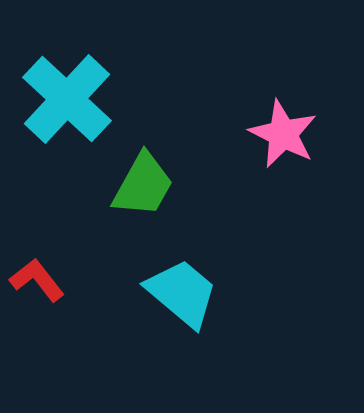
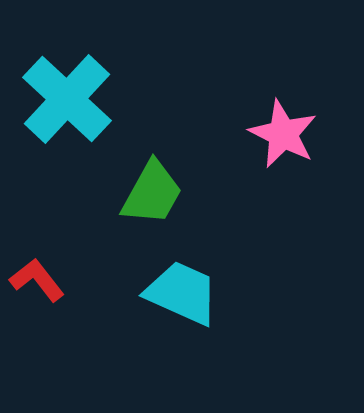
green trapezoid: moved 9 px right, 8 px down
cyan trapezoid: rotated 16 degrees counterclockwise
